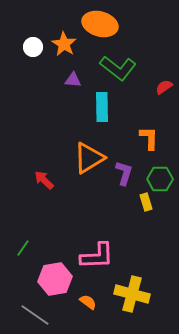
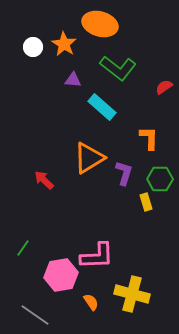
cyan rectangle: rotated 48 degrees counterclockwise
pink hexagon: moved 6 px right, 4 px up
orange semicircle: moved 3 px right; rotated 18 degrees clockwise
